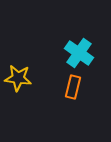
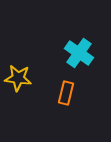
orange rectangle: moved 7 px left, 6 px down
